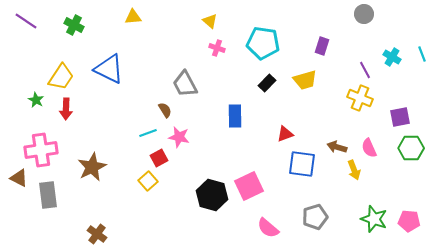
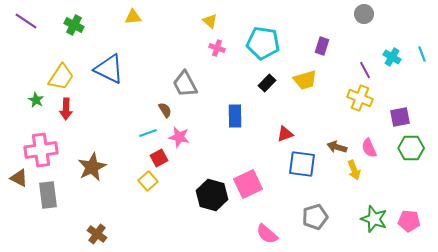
pink square at (249, 186): moved 1 px left, 2 px up
pink semicircle at (268, 228): moved 1 px left, 6 px down
